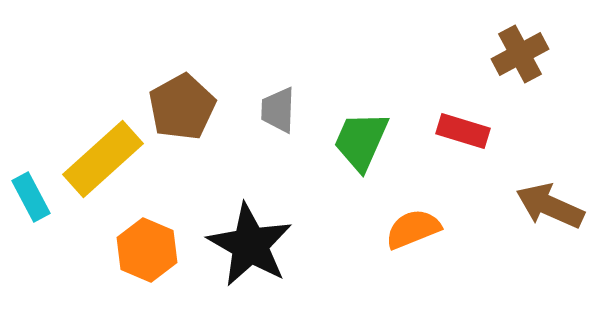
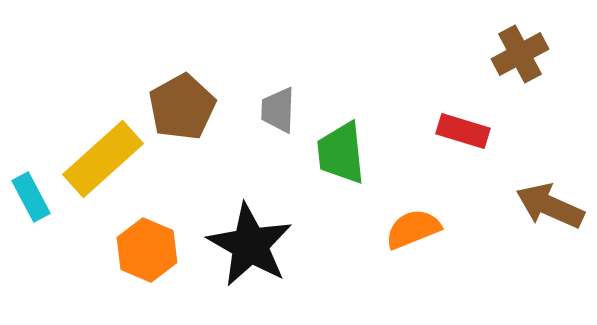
green trapezoid: moved 20 px left, 12 px down; rotated 30 degrees counterclockwise
